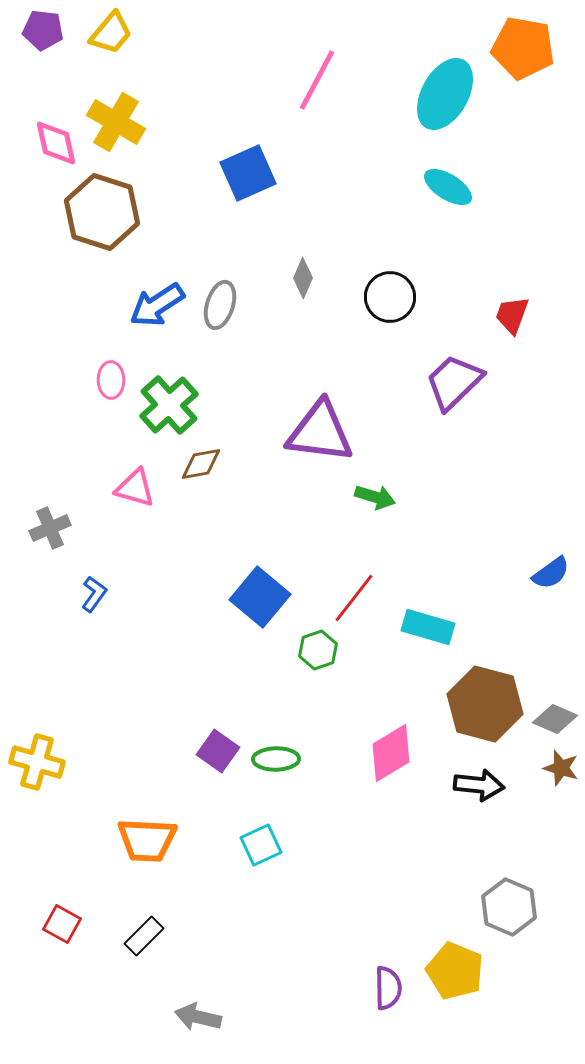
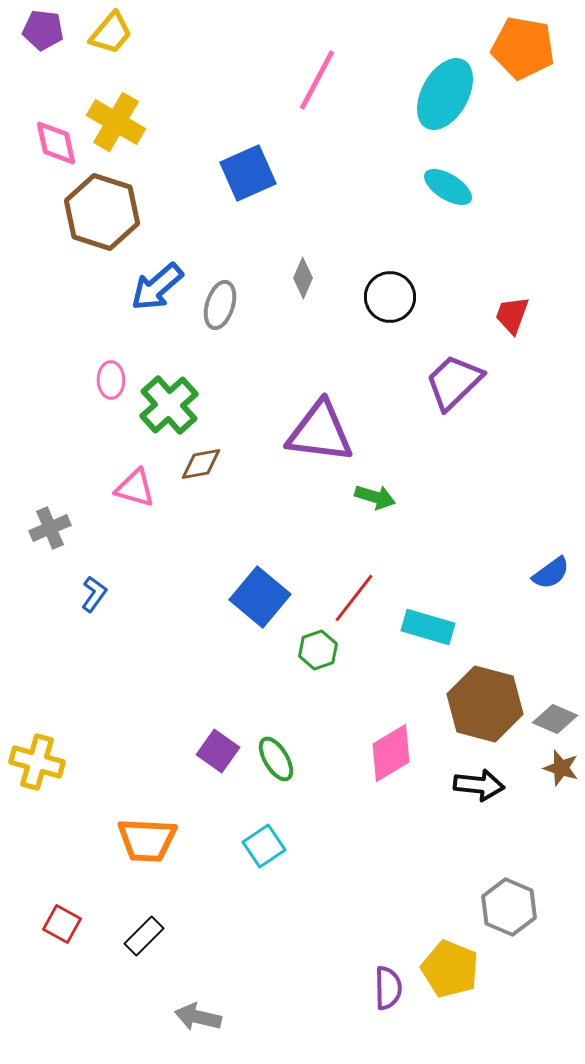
blue arrow at (157, 305): moved 18 px up; rotated 8 degrees counterclockwise
green ellipse at (276, 759): rotated 60 degrees clockwise
cyan square at (261, 845): moved 3 px right, 1 px down; rotated 9 degrees counterclockwise
yellow pentagon at (455, 971): moved 5 px left, 2 px up
